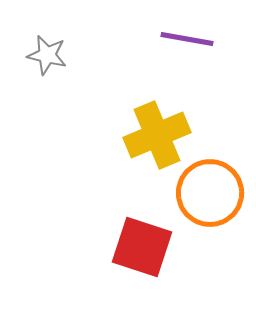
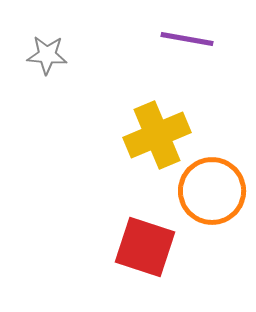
gray star: rotated 9 degrees counterclockwise
orange circle: moved 2 px right, 2 px up
red square: moved 3 px right
